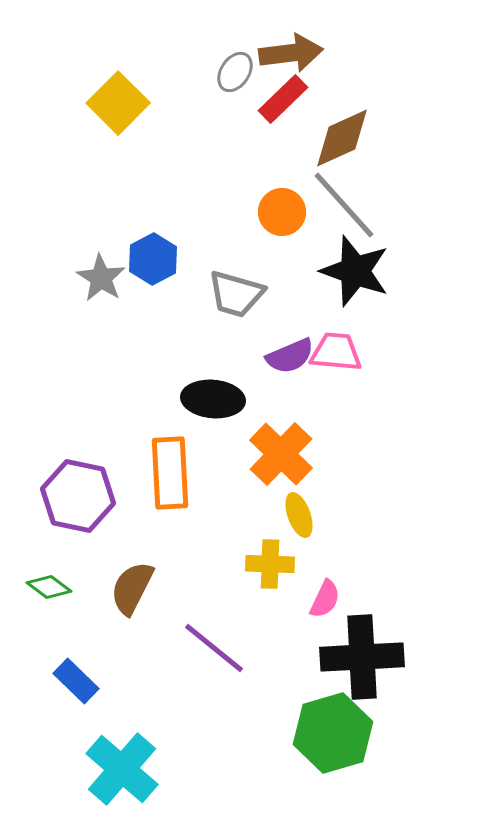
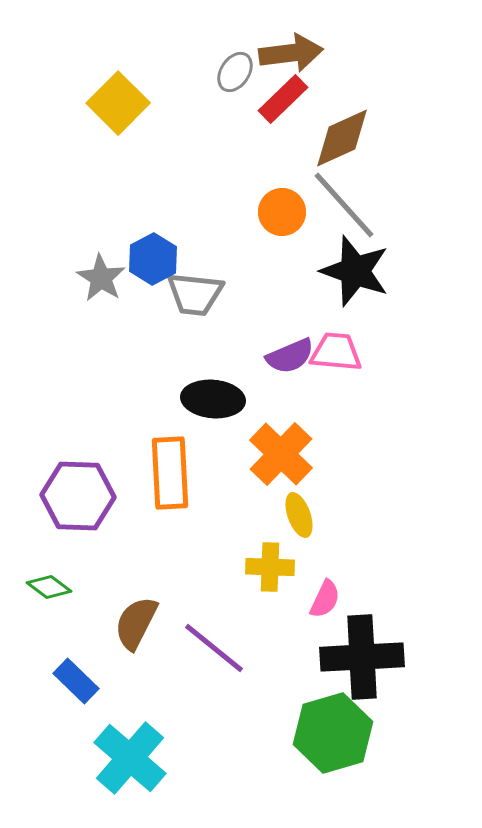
gray trapezoid: moved 41 px left; rotated 10 degrees counterclockwise
purple hexagon: rotated 10 degrees counterclockwise
yellow cross: moved 3 px down
brown semicircle: moved 4 px right, 35 px down
cyan cross: moved 8 px right, 11 px up
